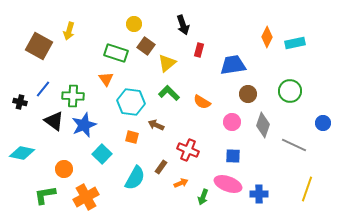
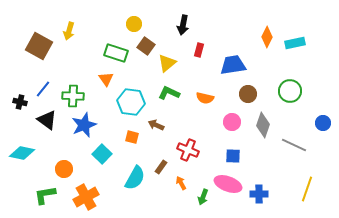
black arrow at (183, 25): rotated 30 degrees clockwise
green L-shape at (169, 93): rotated 20 degrees counterclockwise
orange semicircle at (202, 102): moved 3 px right, 4 px up; rotated 18 degrees counterclockwise
black triangle at (54, 121): moved 7 px left, 1 px up
orange arrow at (181, 183): rotated 96 degrees counterclockwise
